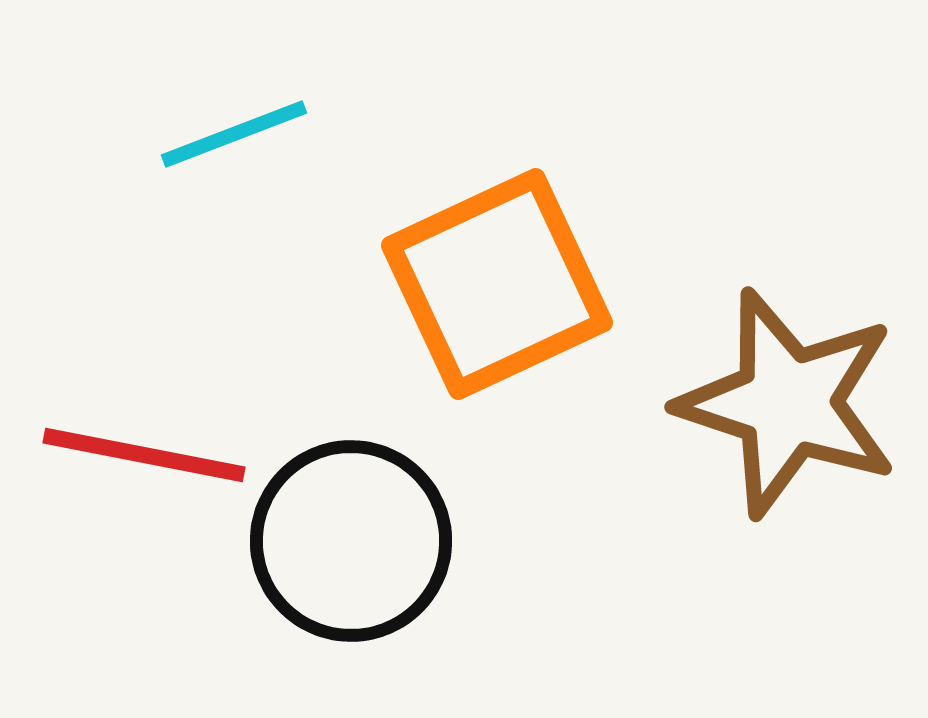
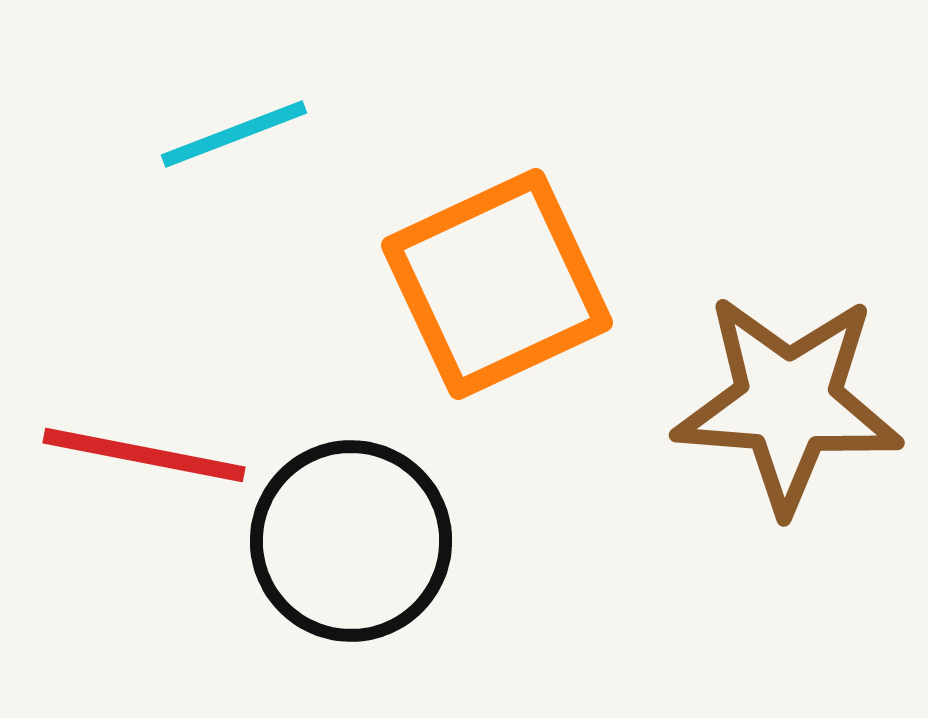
brown star: rotated 14 degrees counterclockwise
